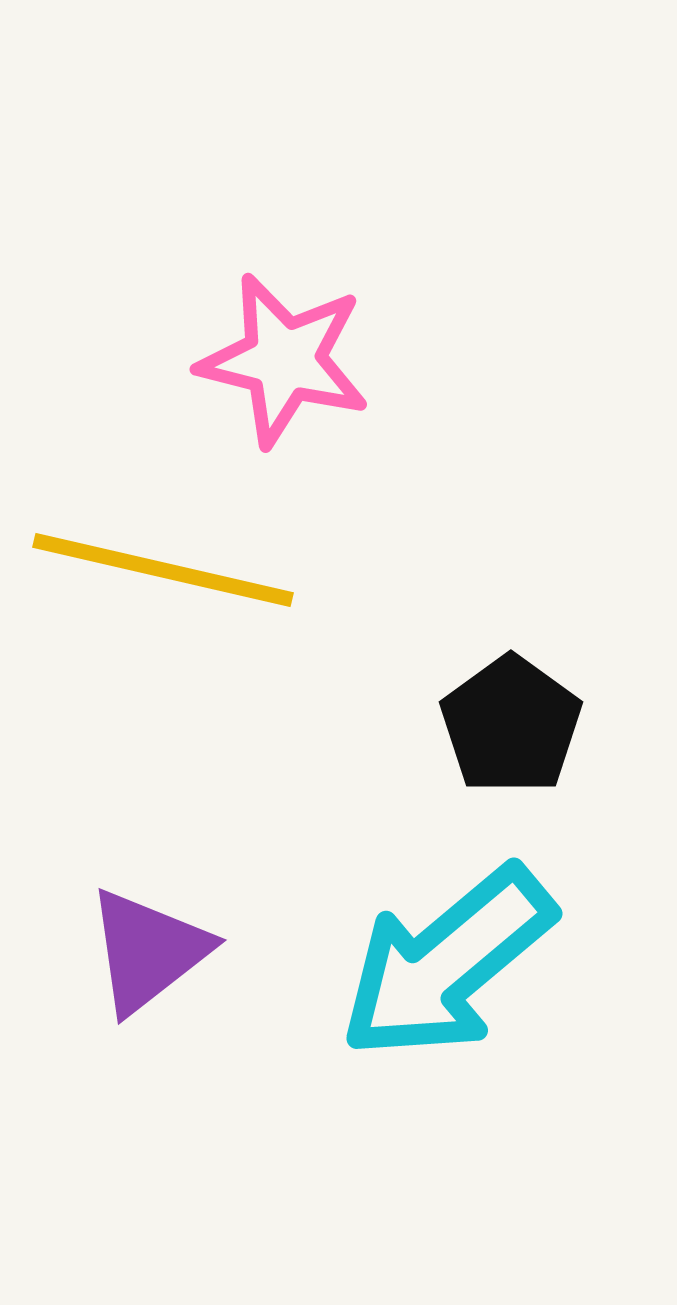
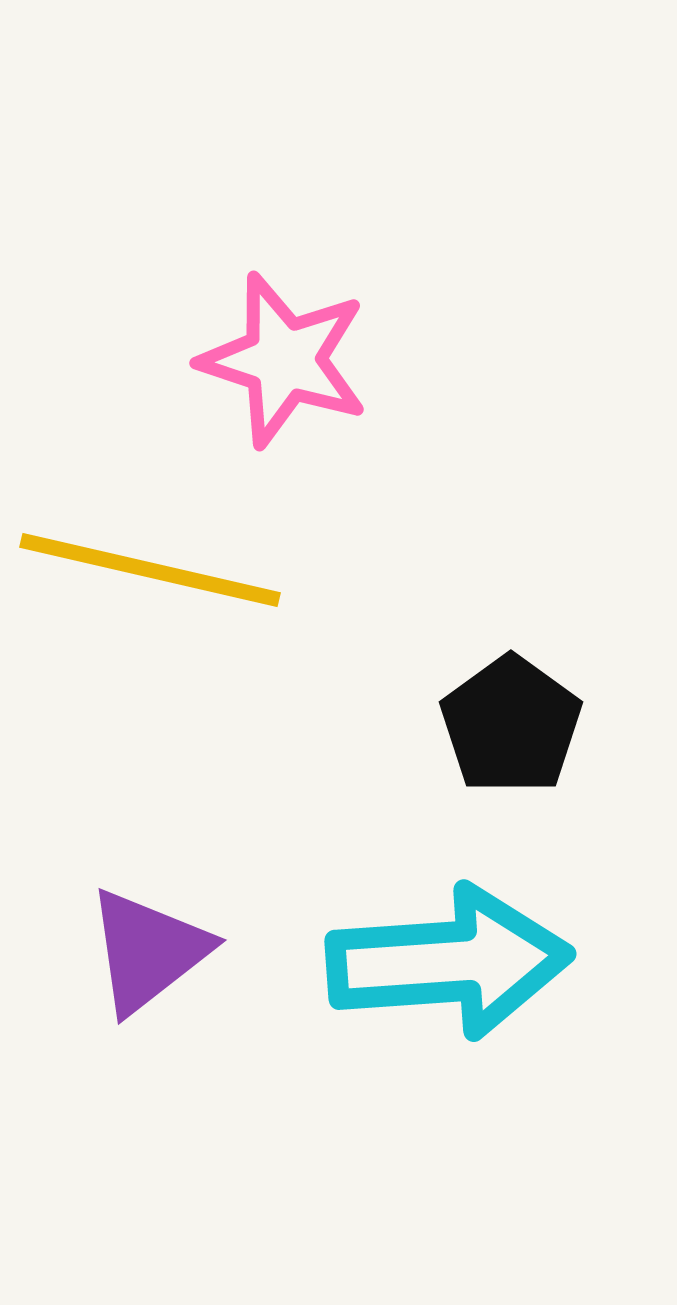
pink star: rotated 4 degrees clockwise
yellow line: moved 13 px left
cyan arrow: moved 2 px right, 1 px up; rotated 144 degrees counterclockwise
